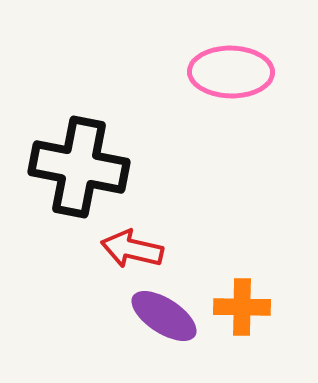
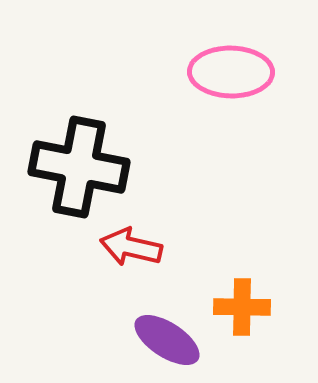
red arrow: moved 1 px left, 2 px up
purple ellipse: moved 3 px right, 24 px down
